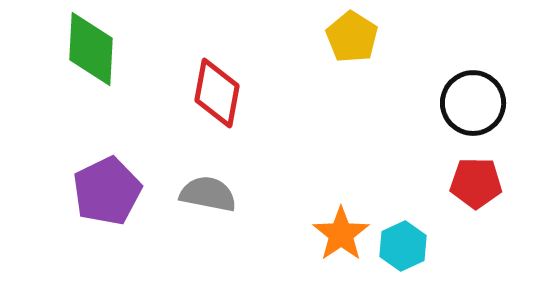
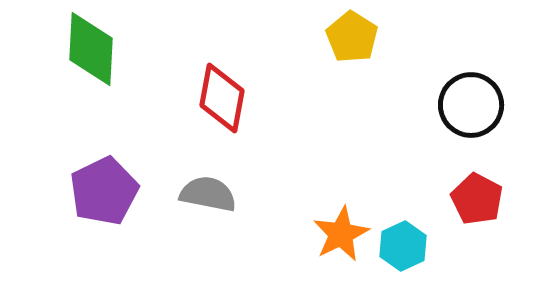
red diamond: moved 5 px right, 5 px down
black circle: moved 2 px left, 2 px down
red pentagon: moved 1 px right, 16 px down; rotated 27 degrees clockwise
purple pentagon: moved 3 px left
orange star: rotated 8 degrees clockwise
